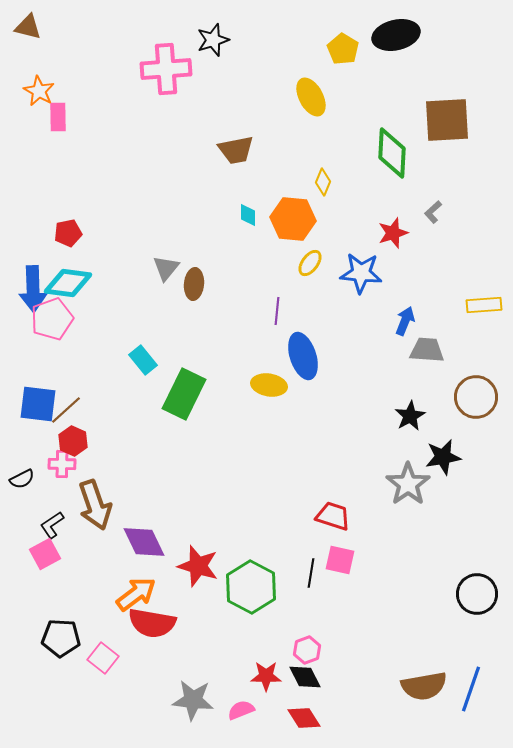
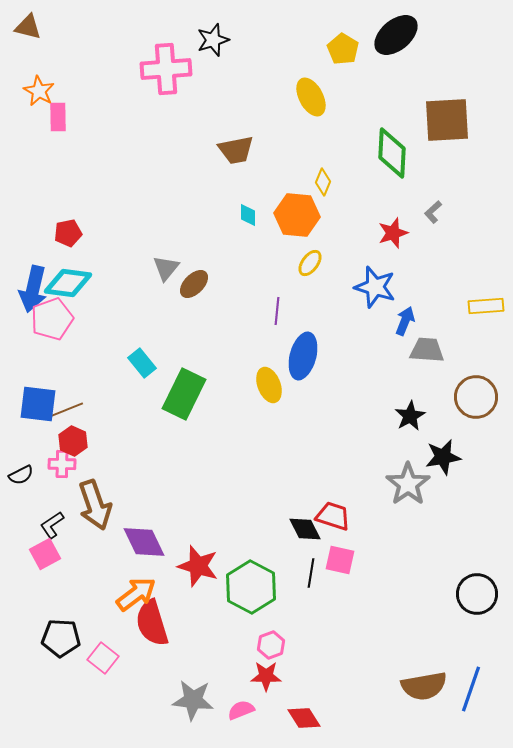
black ellipse at (396, 35): rotated 27 degrees counterclockwise
orange hexagon at (293, 219): moved 4 px right, 4 px up
blue star at (361, 273): moved 14 px right, 14 px down; rotated 12 degrees clockwise
brown ellipse at (194, 284): rotated 40 degrees clockwise
blue arrow at (33, 289): rotated 15 degrees clockwise
yellow rectangle at (484, 305): moved 2 px right, 1 px down
blue ellipse at (303, 356): rotated 33 degrees clockwise
cyan rectangle at (143, 360): moved 1 px left, 3 px down
yellow ellipse at (269, 385): rotated 60 degrees clockwise
brown line at (66, 410): rotated 20 degrees clockwise
black semicircle at (22, 479): moved 1 px left, 4 px up
red semicircle at (152, 623): rotated 63 degrees clockwise
pink hexagon at (307, 650): moved 36 px left, 5 px up
black diamond at (305, 677): moved 148 px up
